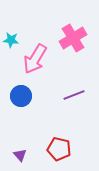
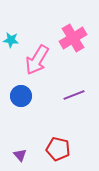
pink arrow: moved 2 px right, 1 px down
red pentagon: moved 1 px left
